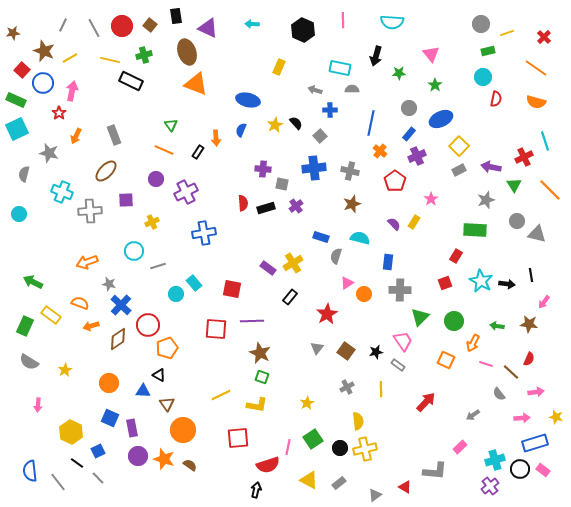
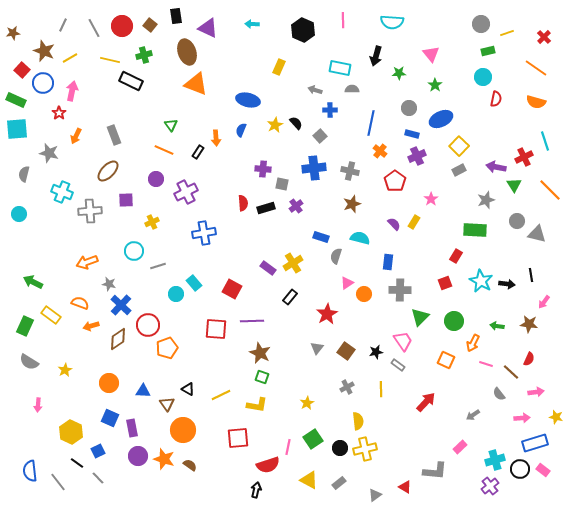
cyan square at (17, 129): rotated 20 degrees clockwise
blue rectangle at (409, 134): moved 3 px right; rotated 64 degrees clockwise
purple arrow at (491, 167): moved 5 px right
brown ellipse at (106, 171): moved 2 px right
red square at (232, 289): rotated 18 degrees clockwise
black triangle at (159, 375): moved 29 px right, 14 px down
